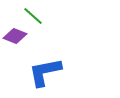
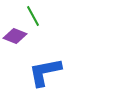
green line: rotated 20 degrees clockwise
